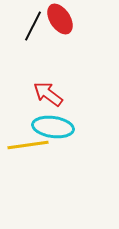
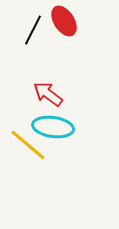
red ellipse: moved 4 px right, 2 px down
black line: moved 4 px down
yellow line: rotated 48 degrees clockwise
